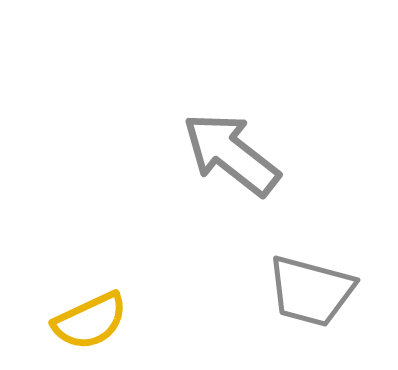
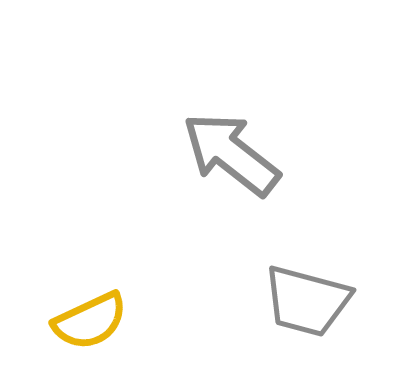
gray trapezoid: moved 4 px left, 10 px down
